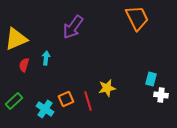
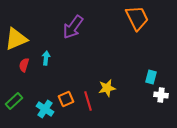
cyan rectangle: moved 2 px up
